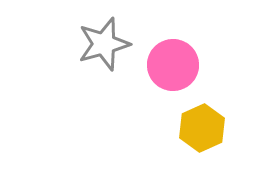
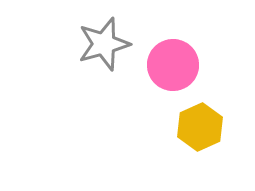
yellow hexagon: moved 2 px left, 1 px up
